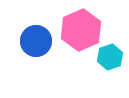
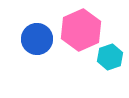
blue circle: moved 1 px right, 2 px up
